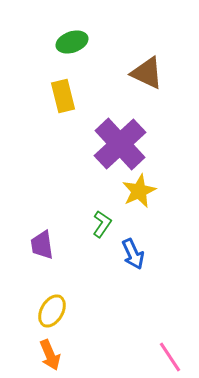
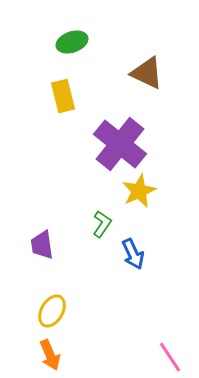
purple cross: rotated 8 degrees counterclockwise
